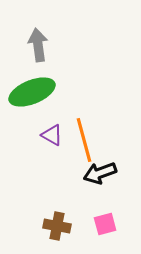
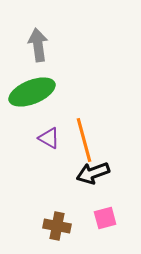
purple triangle: moved 3 px left, 3 px down
black arrow: moved 7 px left
pink square: moved 6 px up
